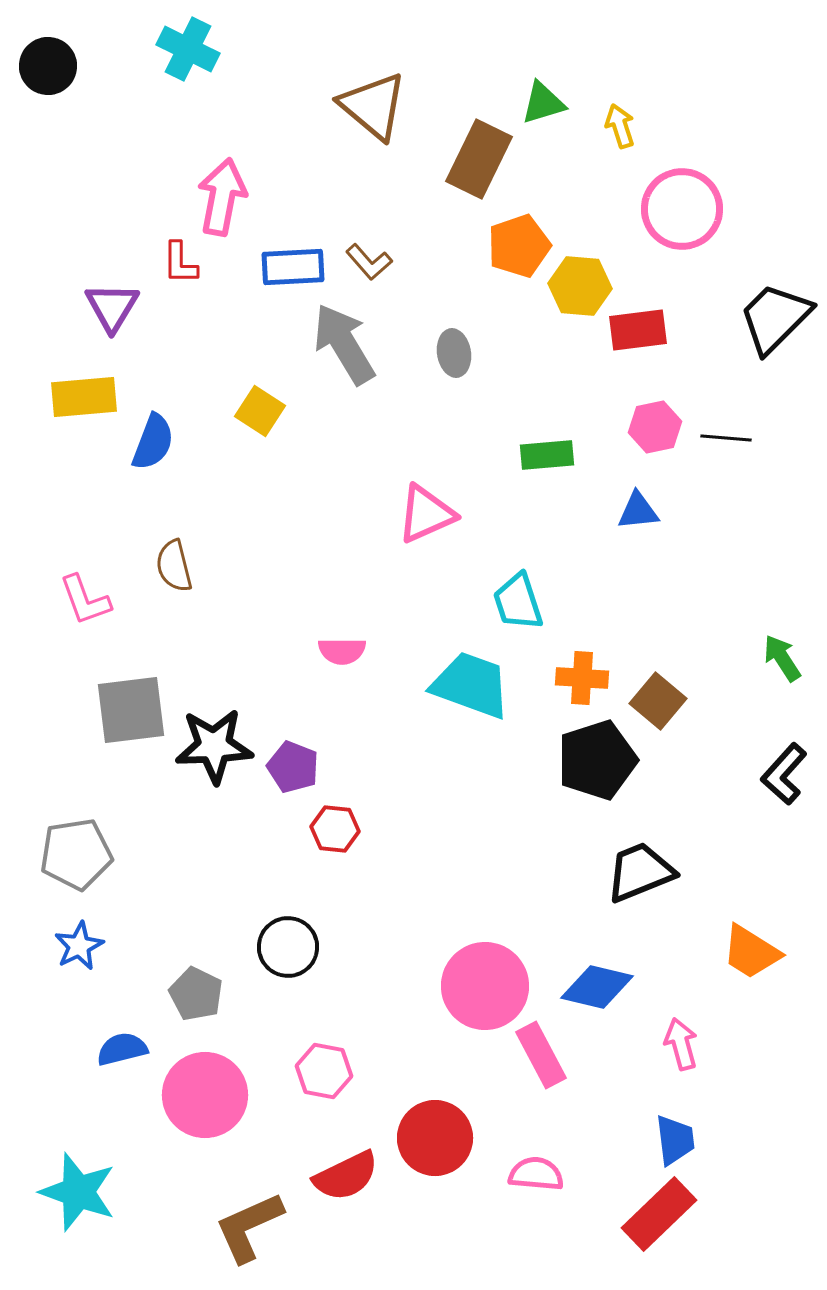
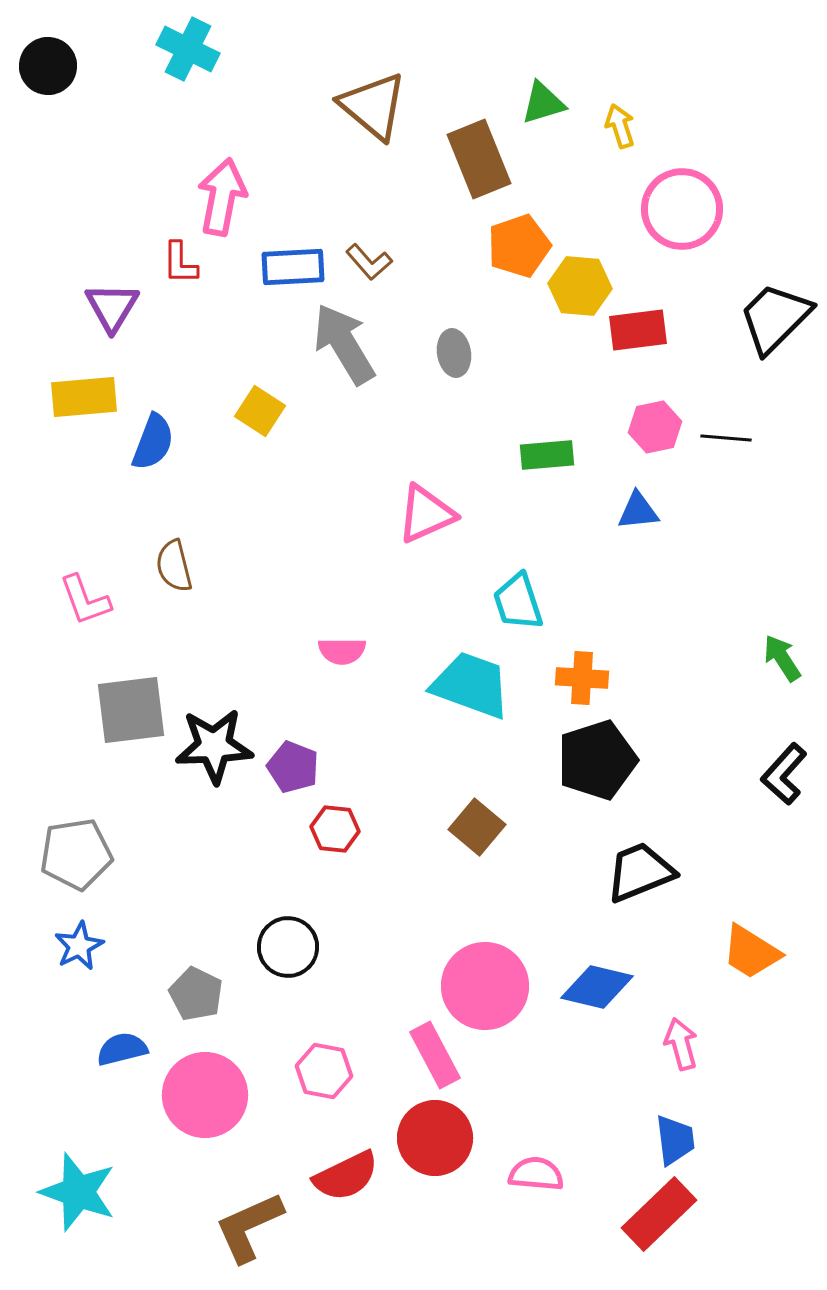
brown rectangle at (479, 159): rotated 48 degrees counterclockwise
brown square at (658, 701): moved 181 px left, 126 px down
pink rectangle at (541, 1055): moved 106 px left
